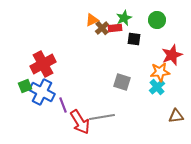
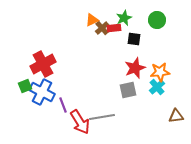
red rectangle: moved 1 px left
red star: moved 37 px left, 13 px down
gray square: moved 6 px right, 8 px down; rotated 30 degrees counterclockwise
